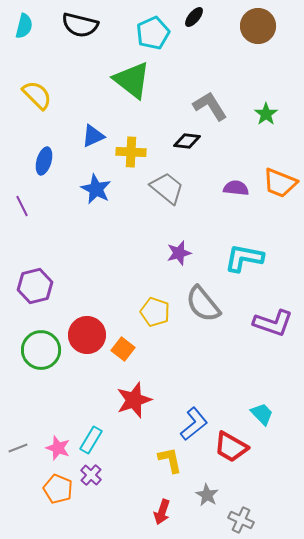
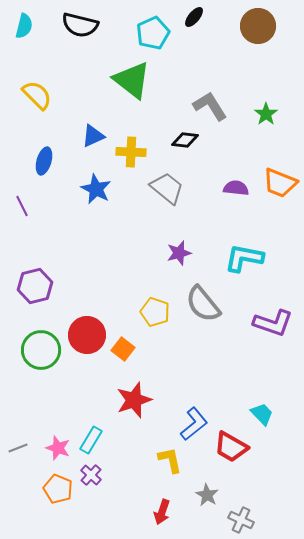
black diamond: moved 2 px left, 1 px up
